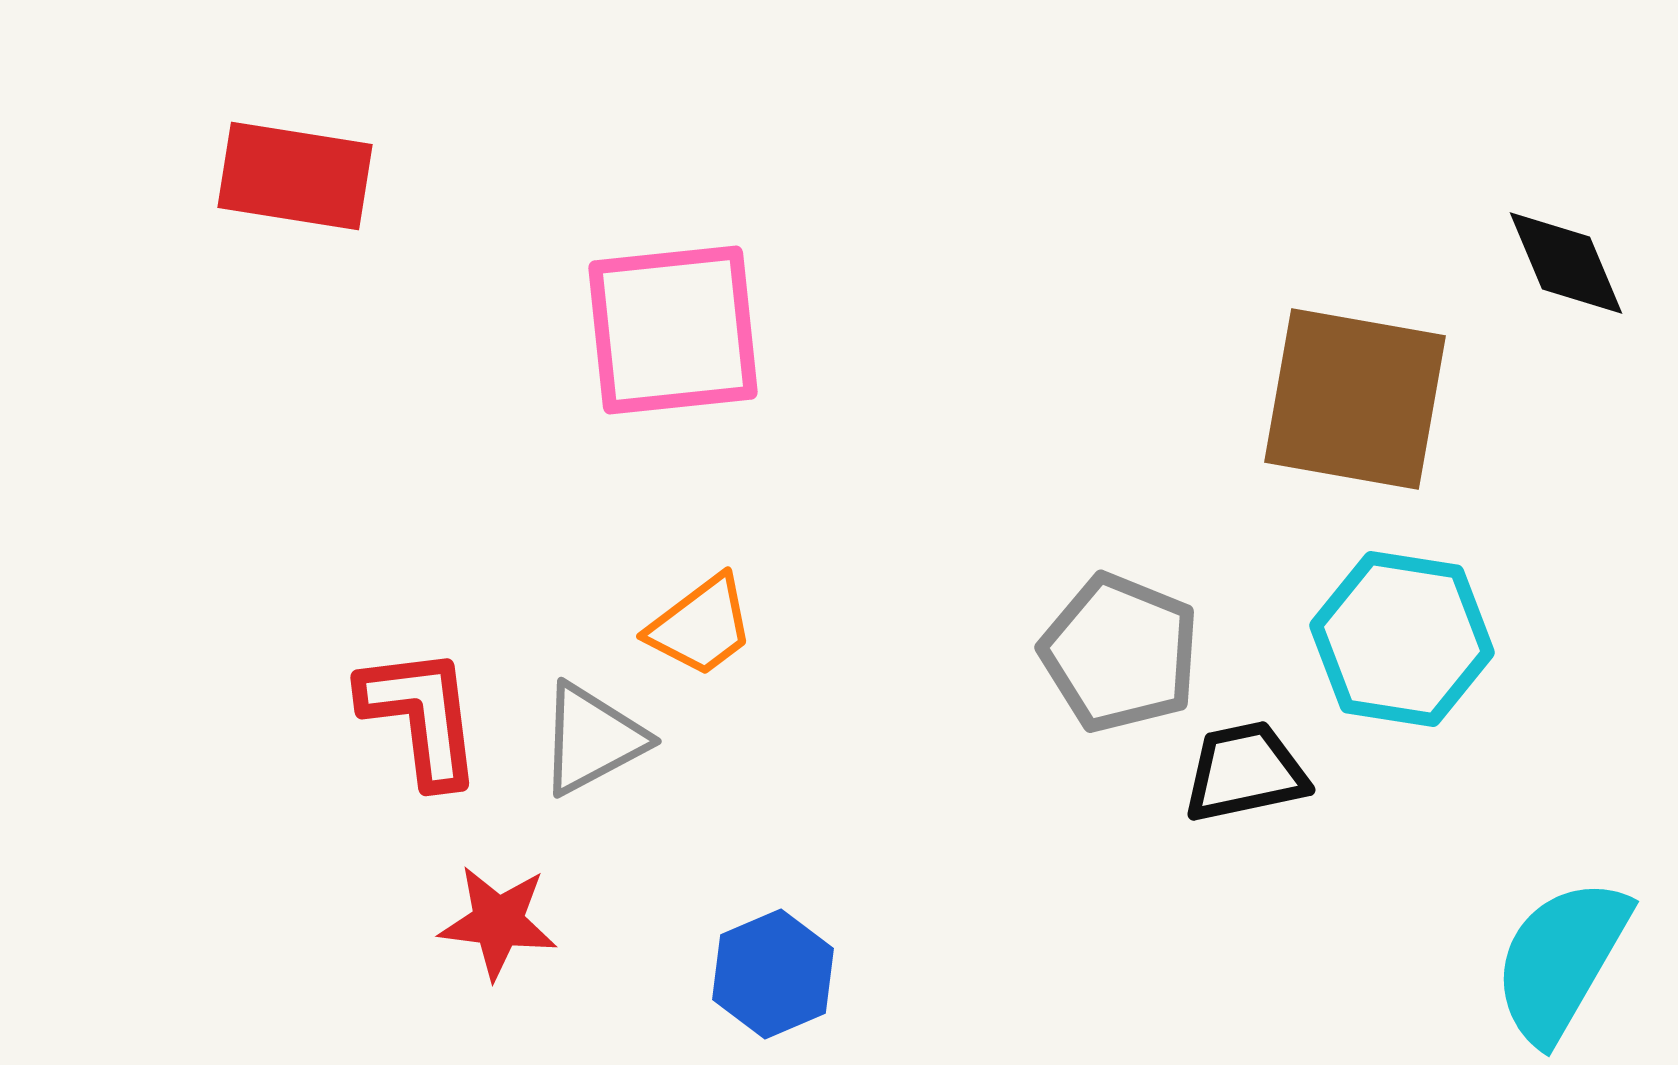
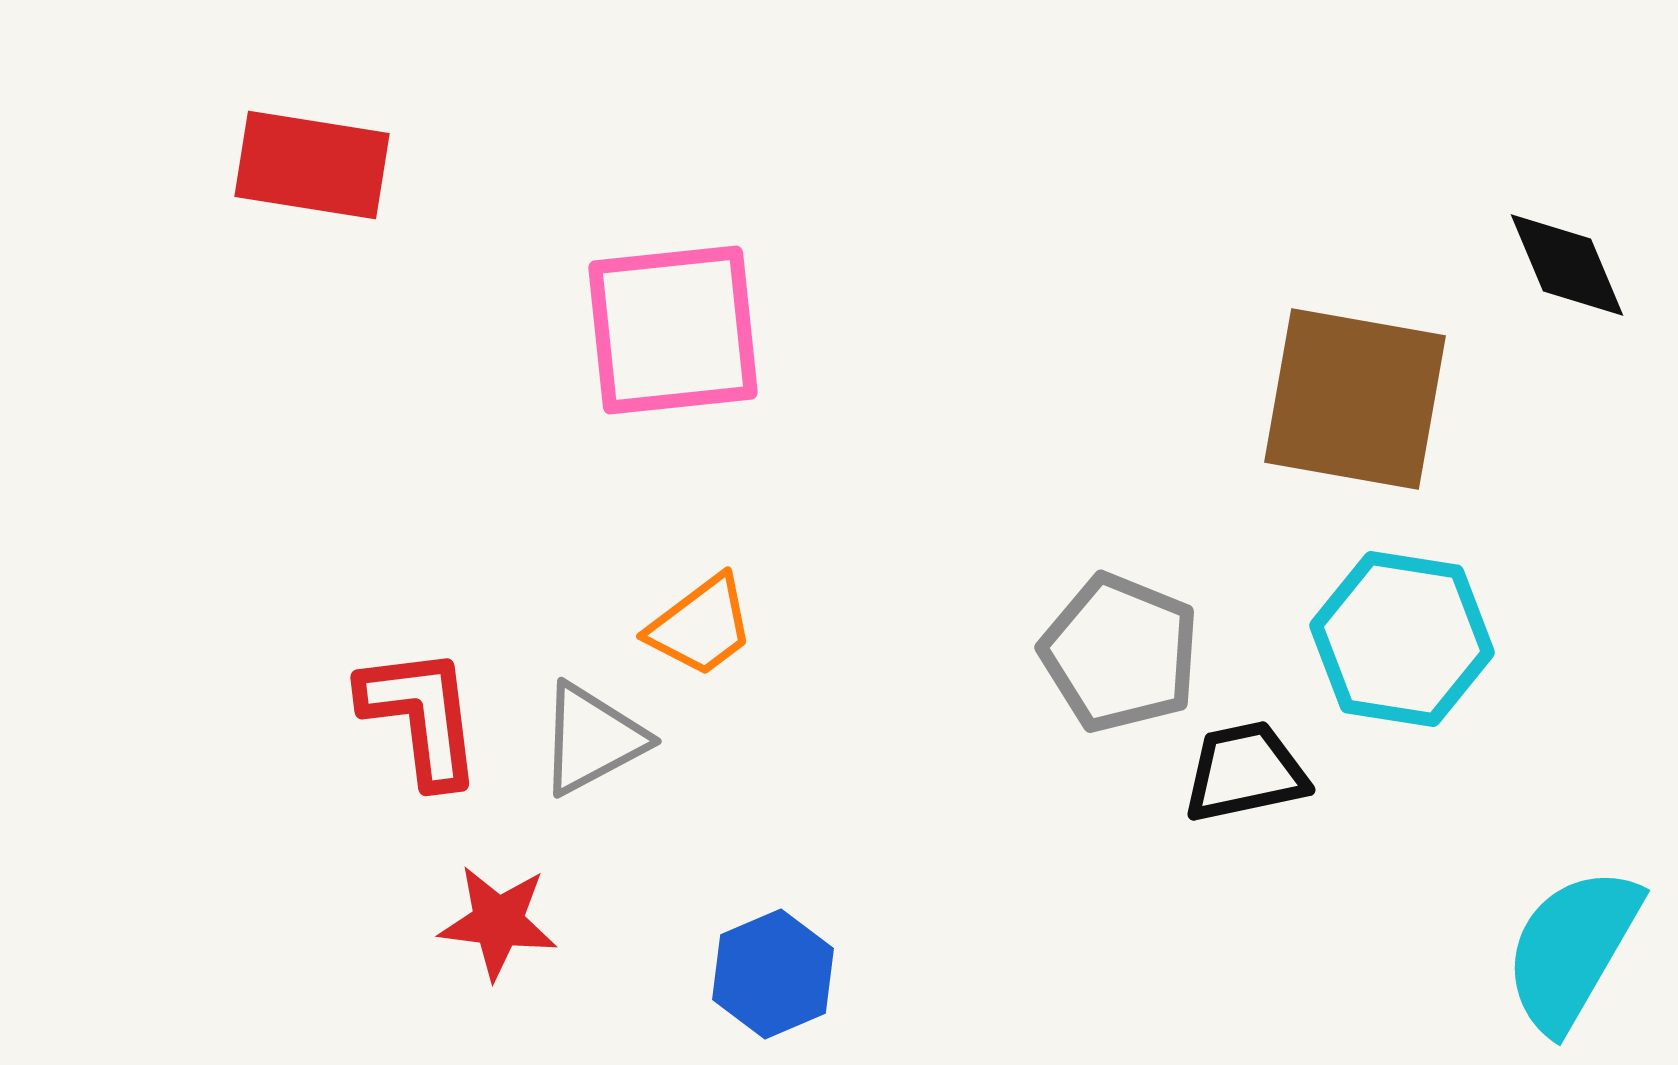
red rectangle: moved 17 px right, 11 px up
black diamond: moved 1 px right, 2 px down
cyan semicircle: moved 11 px right, 11 px up
